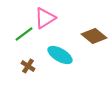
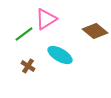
pink triangle: moved 1 px right, 1 px down
brown diamond: moved 1 px right, 5 px up
